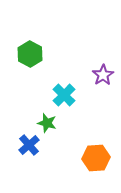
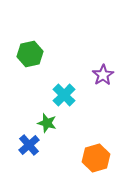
green hexagon: rotated 20 degrees clockwise
orange hexagon: rotated 12 degrees counterclockwise
